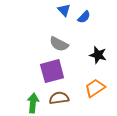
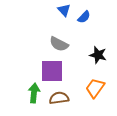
purple square: rotated 15 degrees clockwise
orange trapezoid: rotated 20 degrees counterclockwise
green arrow: moved 1 px right, 10 px up
